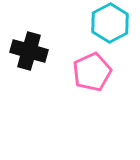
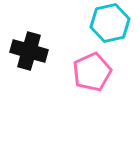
cyan hexagon: rotated 15 degrees clockwise
